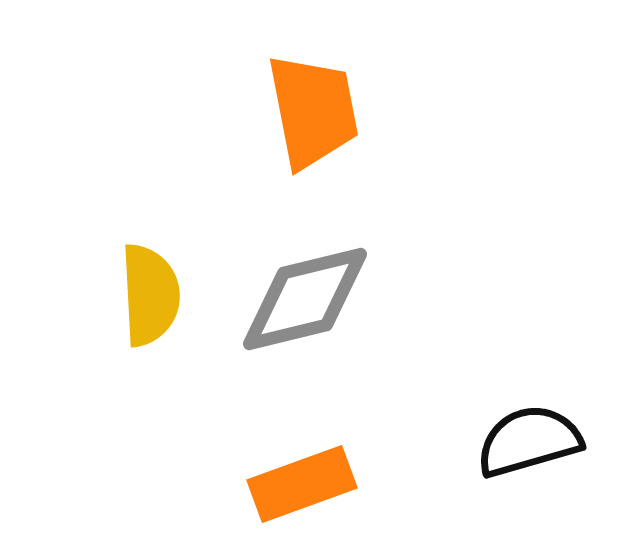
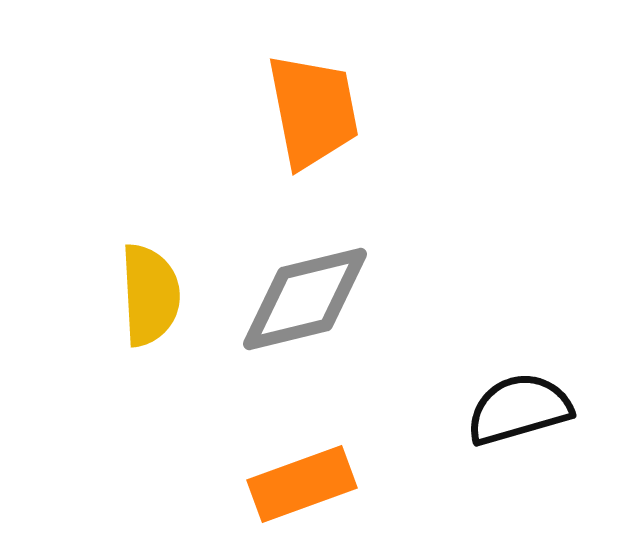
black semicircle: moved 10 px left, 32 px up
